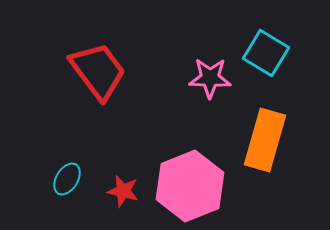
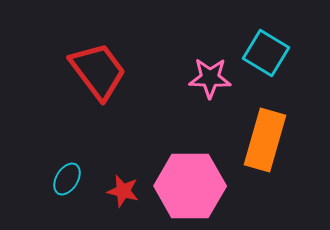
pink hexagon: rotated 22 degrees clockwise
